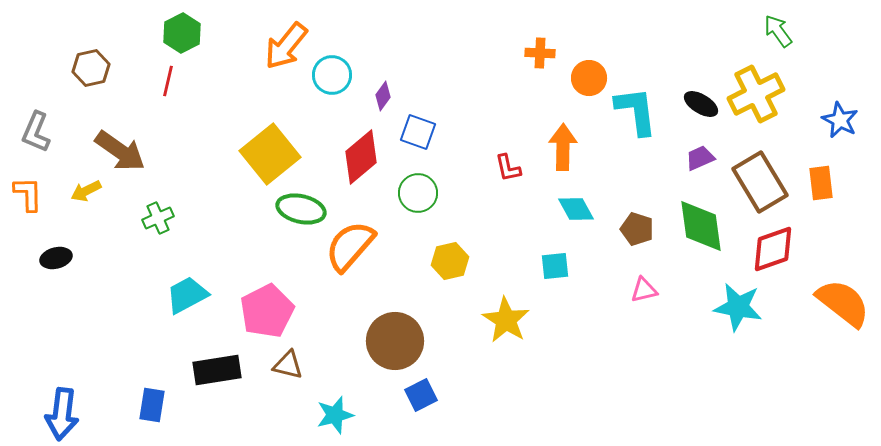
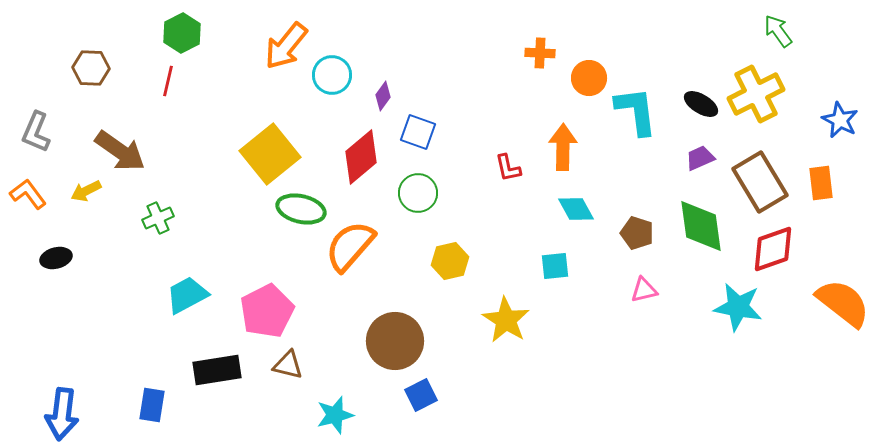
brown hexagon at (91, 68): rotated 15 degrees clockwise
orange L-shape at (28, 194): rotated 36 degrees counterclockwise
brown pentagon at (637, 229): moved 4 px down
